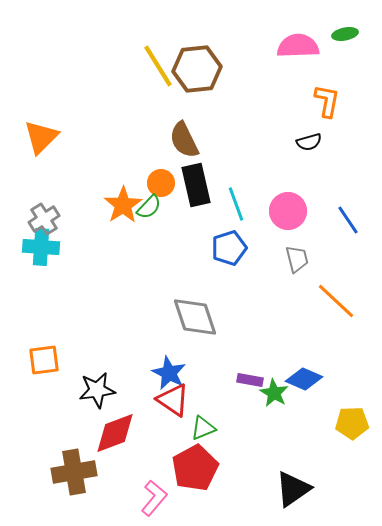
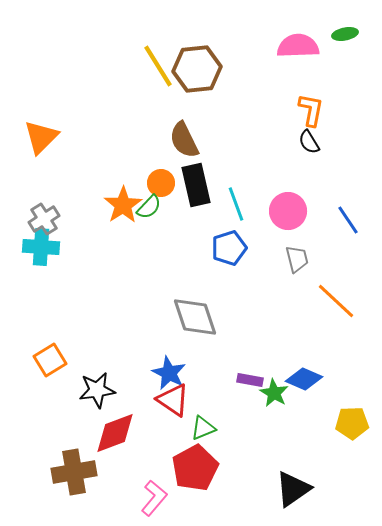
orange L-shape: moved 16 px left, 9 px down
black semicircle: rotated 75 degrees clockwise
orange square: moved 6 px right; rotated 24 degrees counterclockwise
